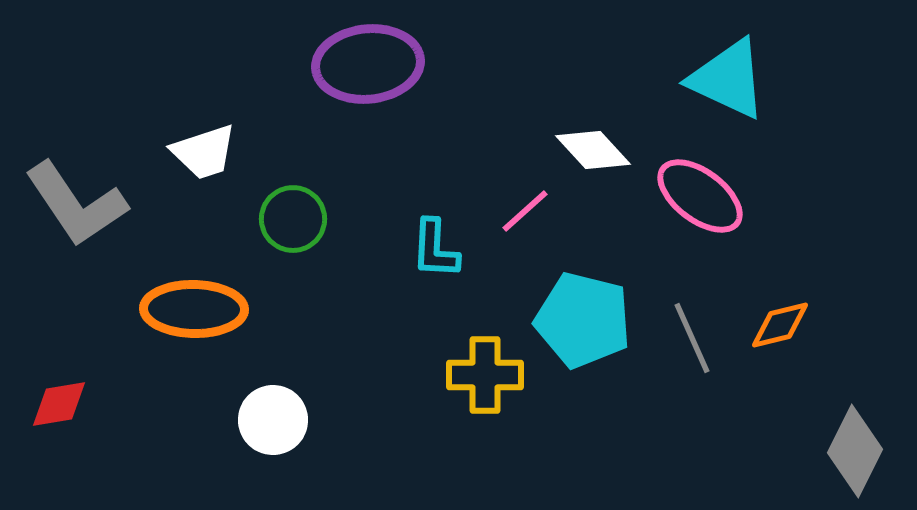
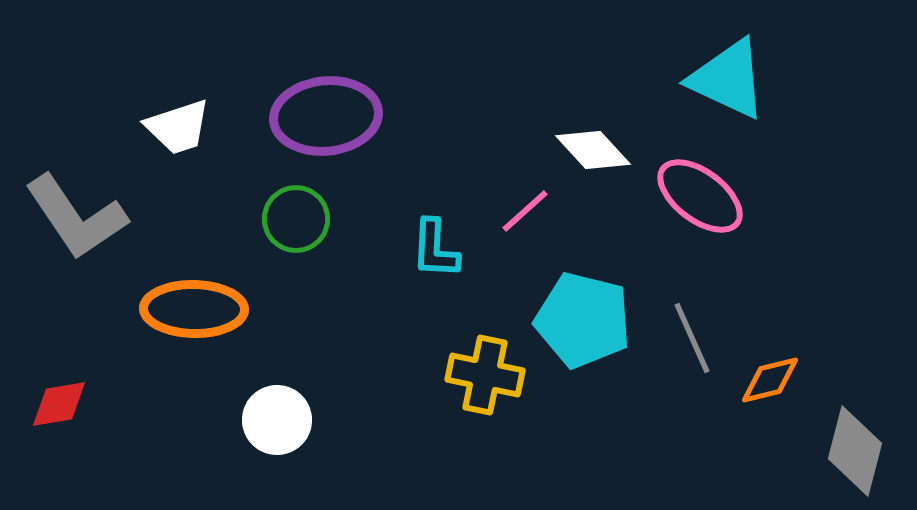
purple ellipse: moved 42 px left, 52 px down
white trapezoid: moved 26 px left, 25 px up
gray L-shape: moved 13 px down
green circle: moved 3 px right
orange diamond: moved 10 px left, 55 px down
yellow cross: rotated 12 degrees clockwise
white circle: moved 4 px right
gray diamond: rotated 12 degrees counterclockwise
